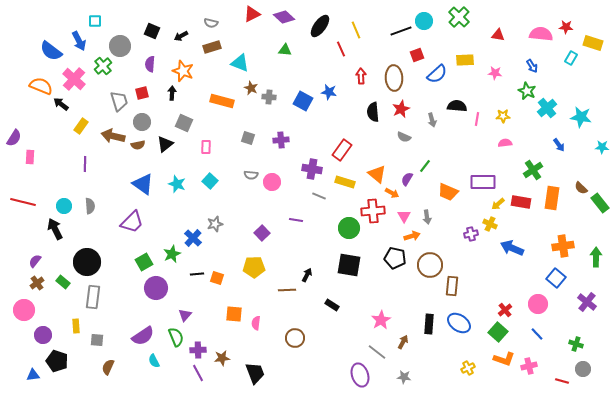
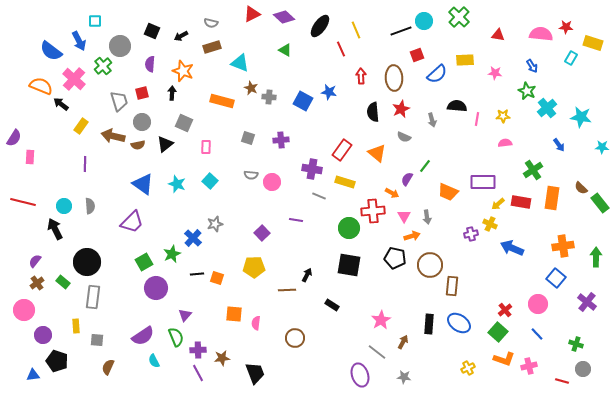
green triangle at (285, 50): rotated 24 degrees clockwise
orange triangle at (377, 174): moved 21 px up
